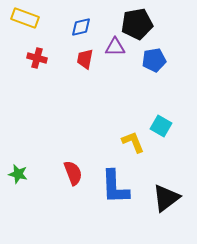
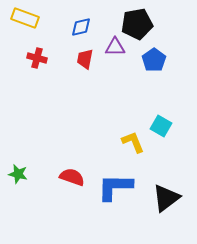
blue pentagon: rotated 25 degrees counterclockwise
red semicircle: moved 1 px left, 4 px down; rotated 50 degrees counterclockwise
blue L-shape: rotated 93 degrees clockwise
